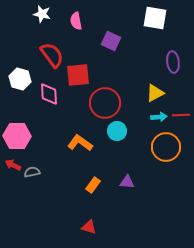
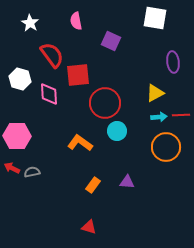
white star: moved 12 px left, 9 px down; rotated 18 degrees clockwise
red arrow: moved 1 px left, 3 px down
